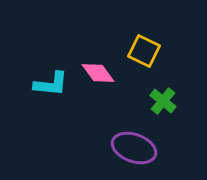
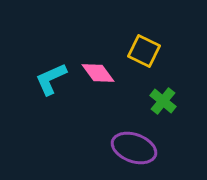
cyan L-shape: moved 5 px up; rotated 150 degrees clockwise
